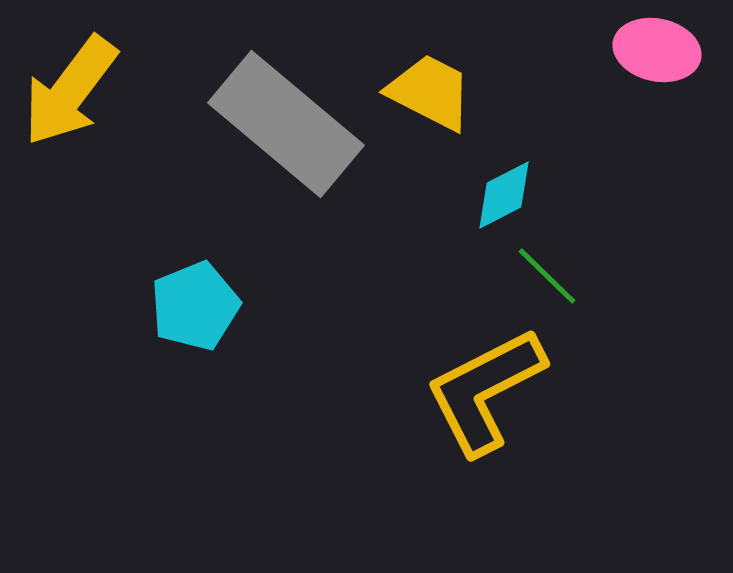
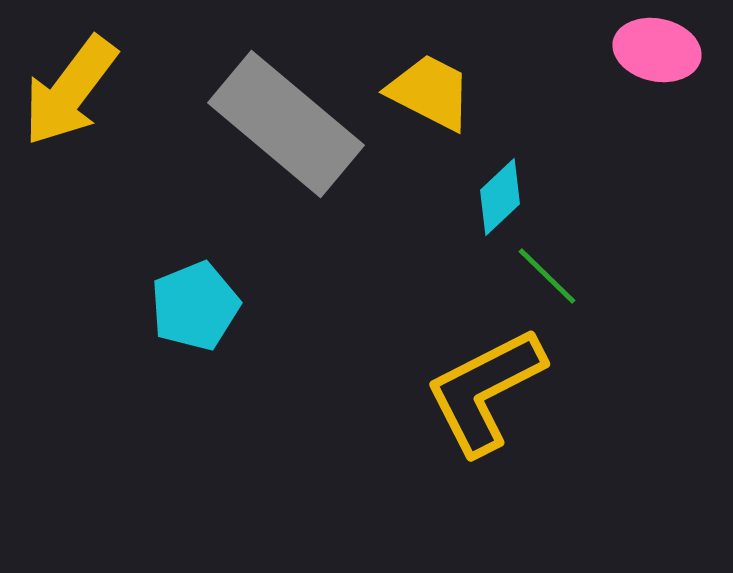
cyan diamond: moved 4 px left, 2 px down; rotated 16 degrees counterclockwise
